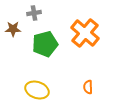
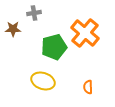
green pentagon: moved 9 px right, 3 px down
yellow ellipse: moved 6 px right, 9 px up
